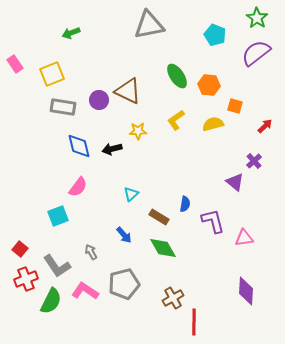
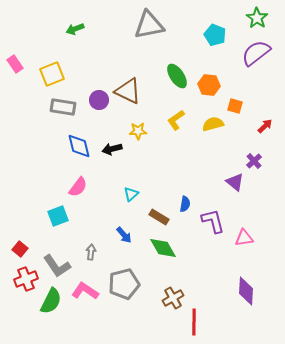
green arrow: moved 4 px right, 4 px up
gray arrow: rotated 35 degrees clockwise
